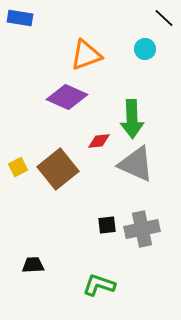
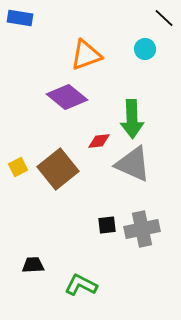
purple diamond: rotated 15 degrees clockwise
gray triangle: moved 3 px left
green L-shape: moved 18 px left; rotated 8 degrees clockwise
